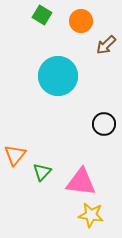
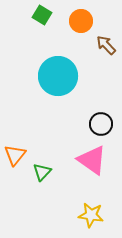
brown arrow: rotated 90 degrees clockwise
black circle: moved 3 px left
pink triangle: moved 11 px right, 22 px up; rotated 28 degrees clockwise
